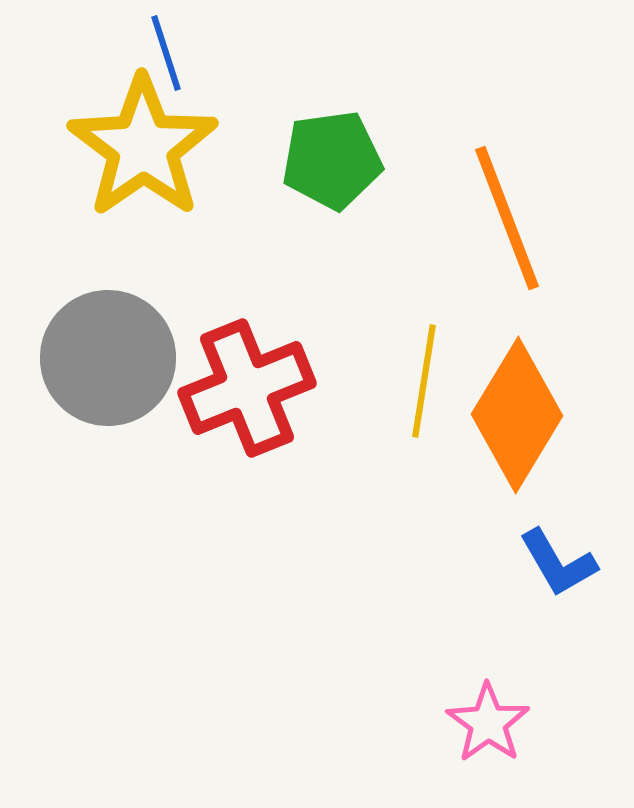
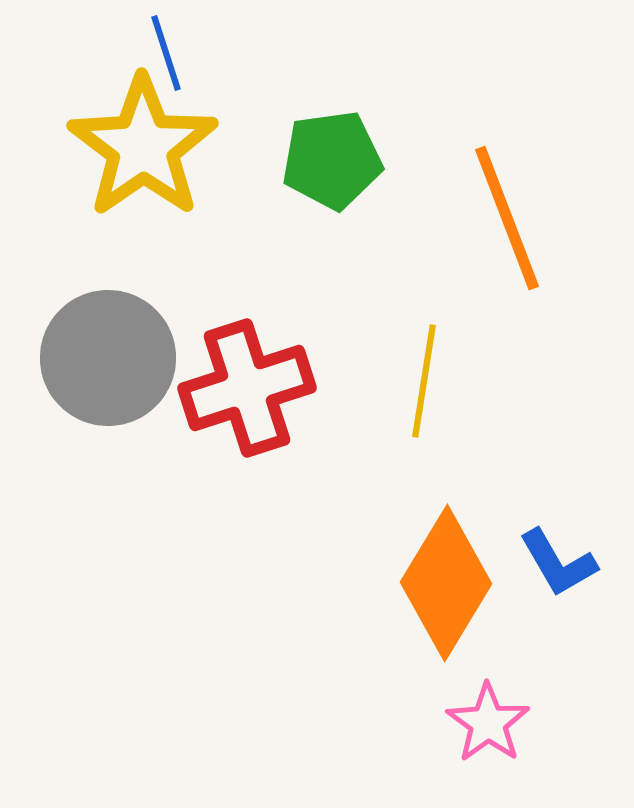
red cross: rotated 4 degrees clockwise
orange diamond: moved 71 px left, 168 px down
